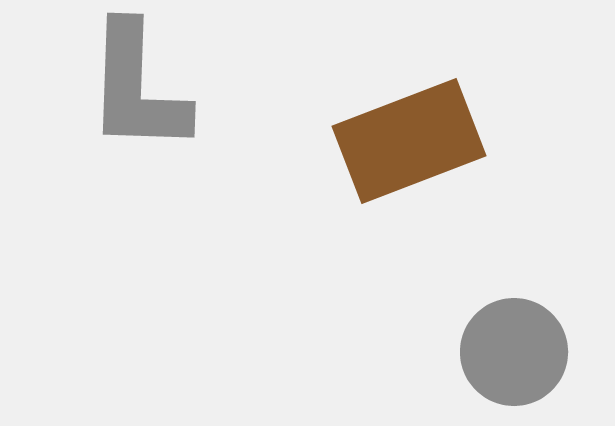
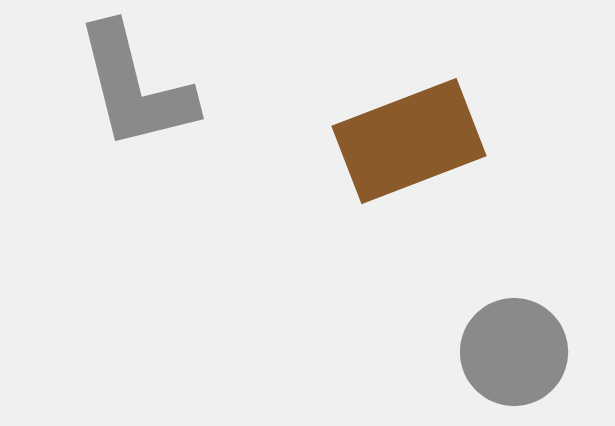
gray L-shape: moved 2 px left, 1 px up; rotated 16 degrees counterclockwise
